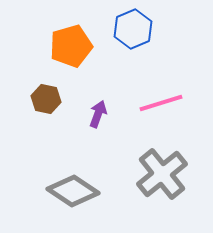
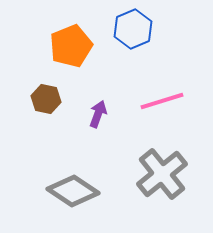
orange pentagon: rotated 6 degrees counterclockwise
pink line: moved 1 px right, 2 px up
